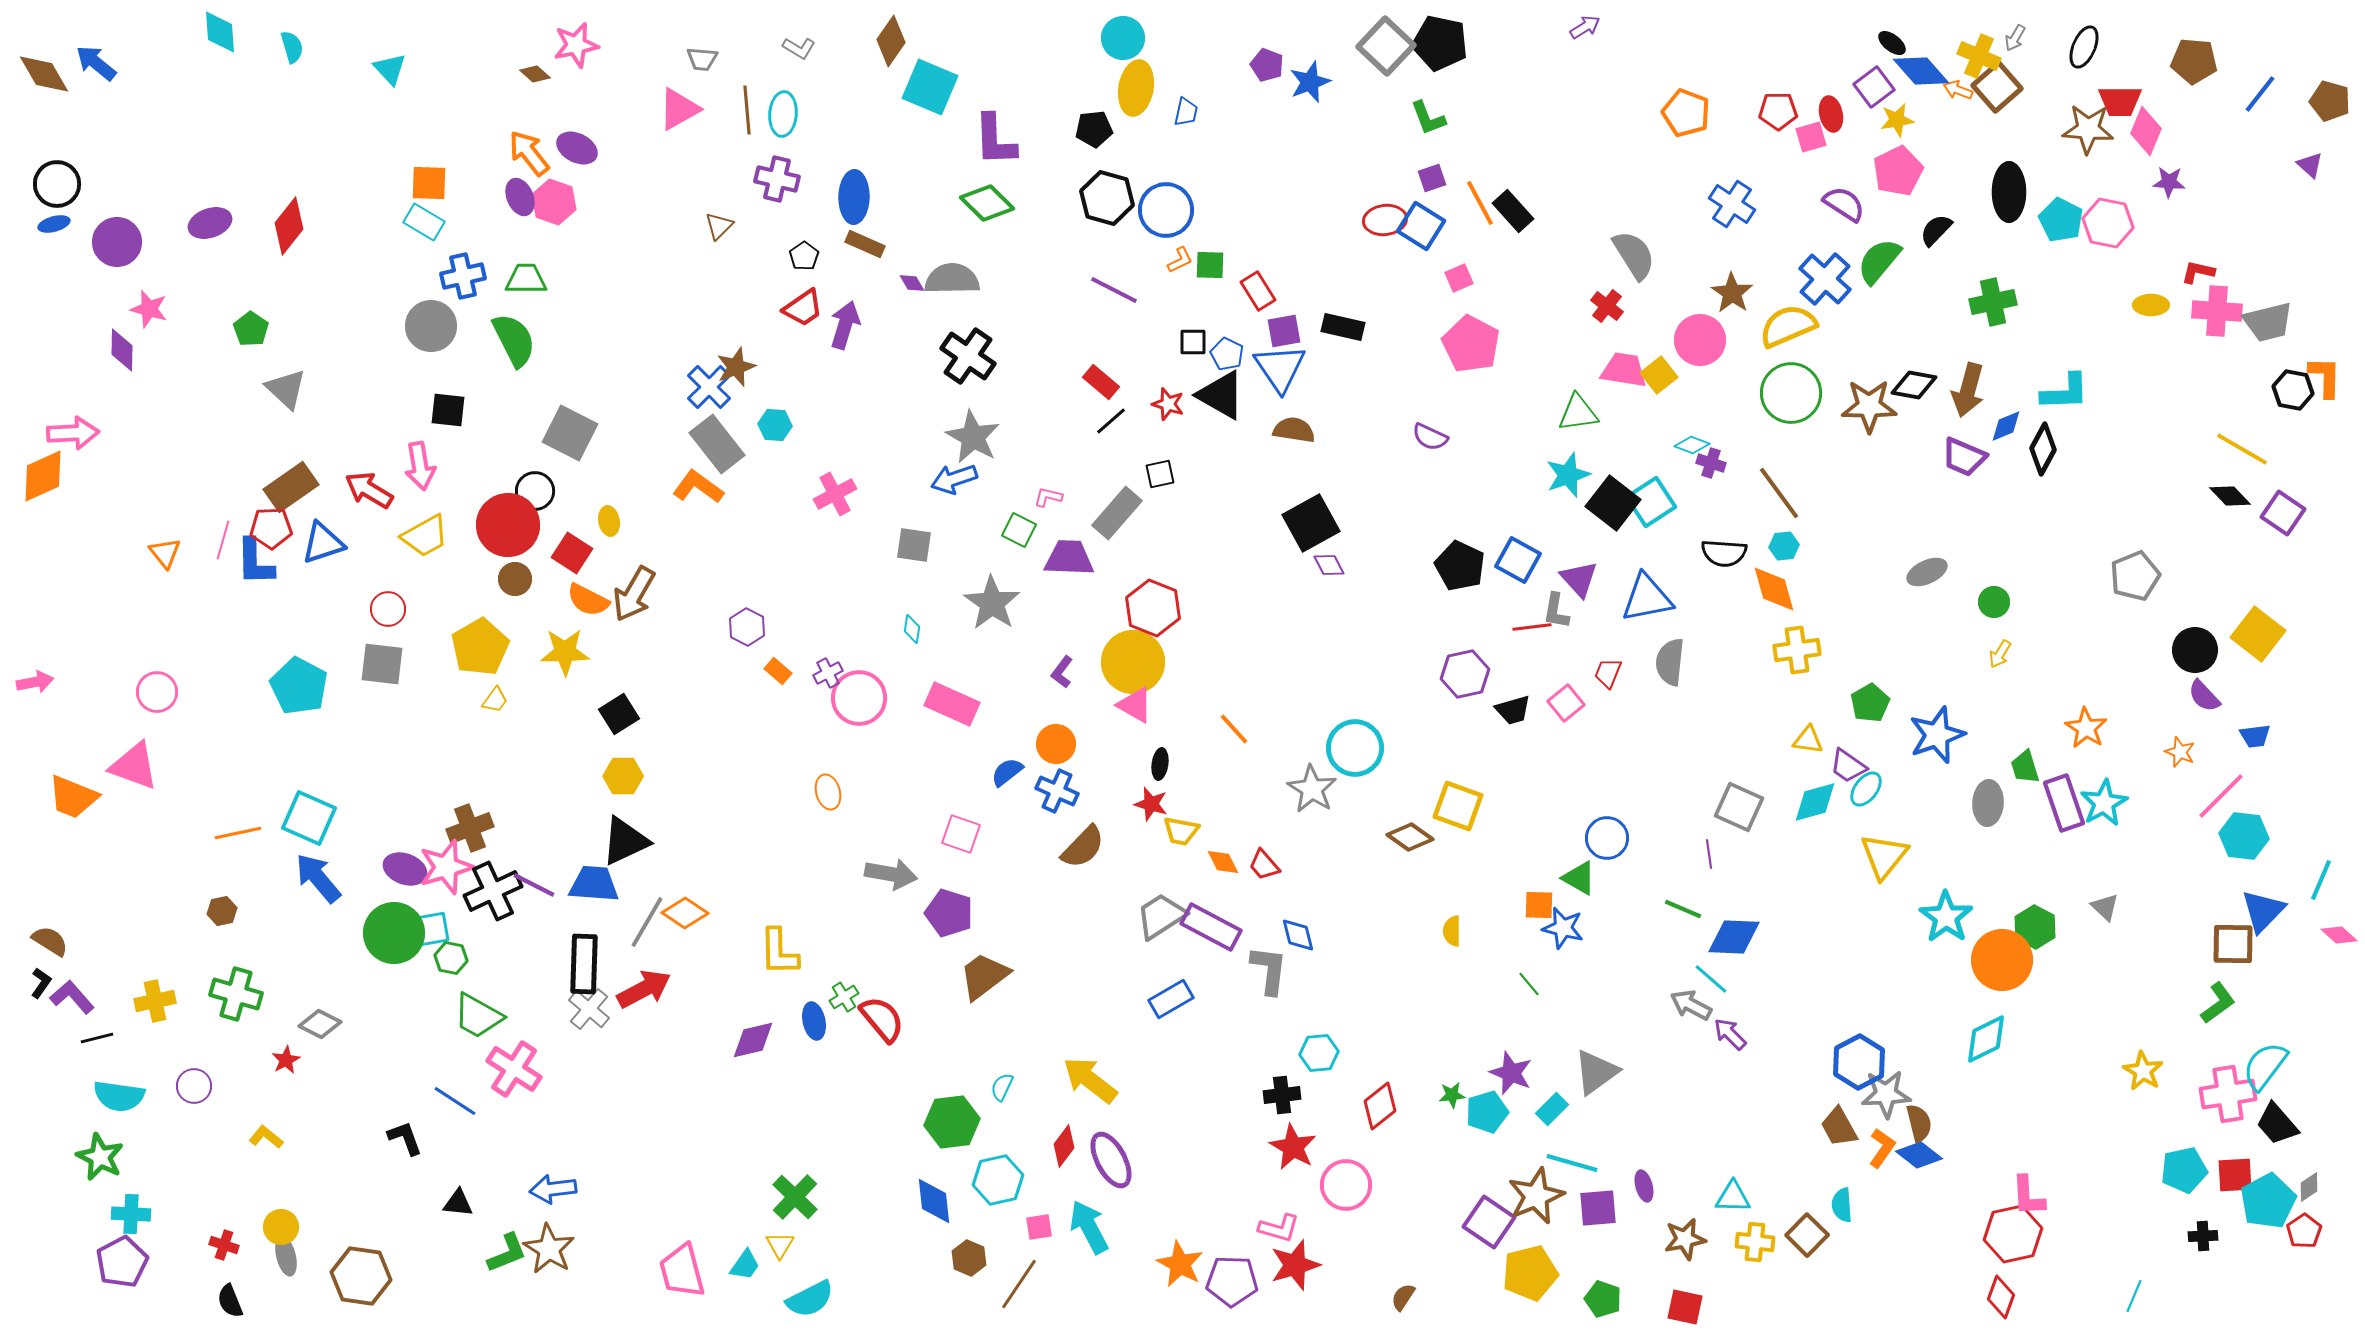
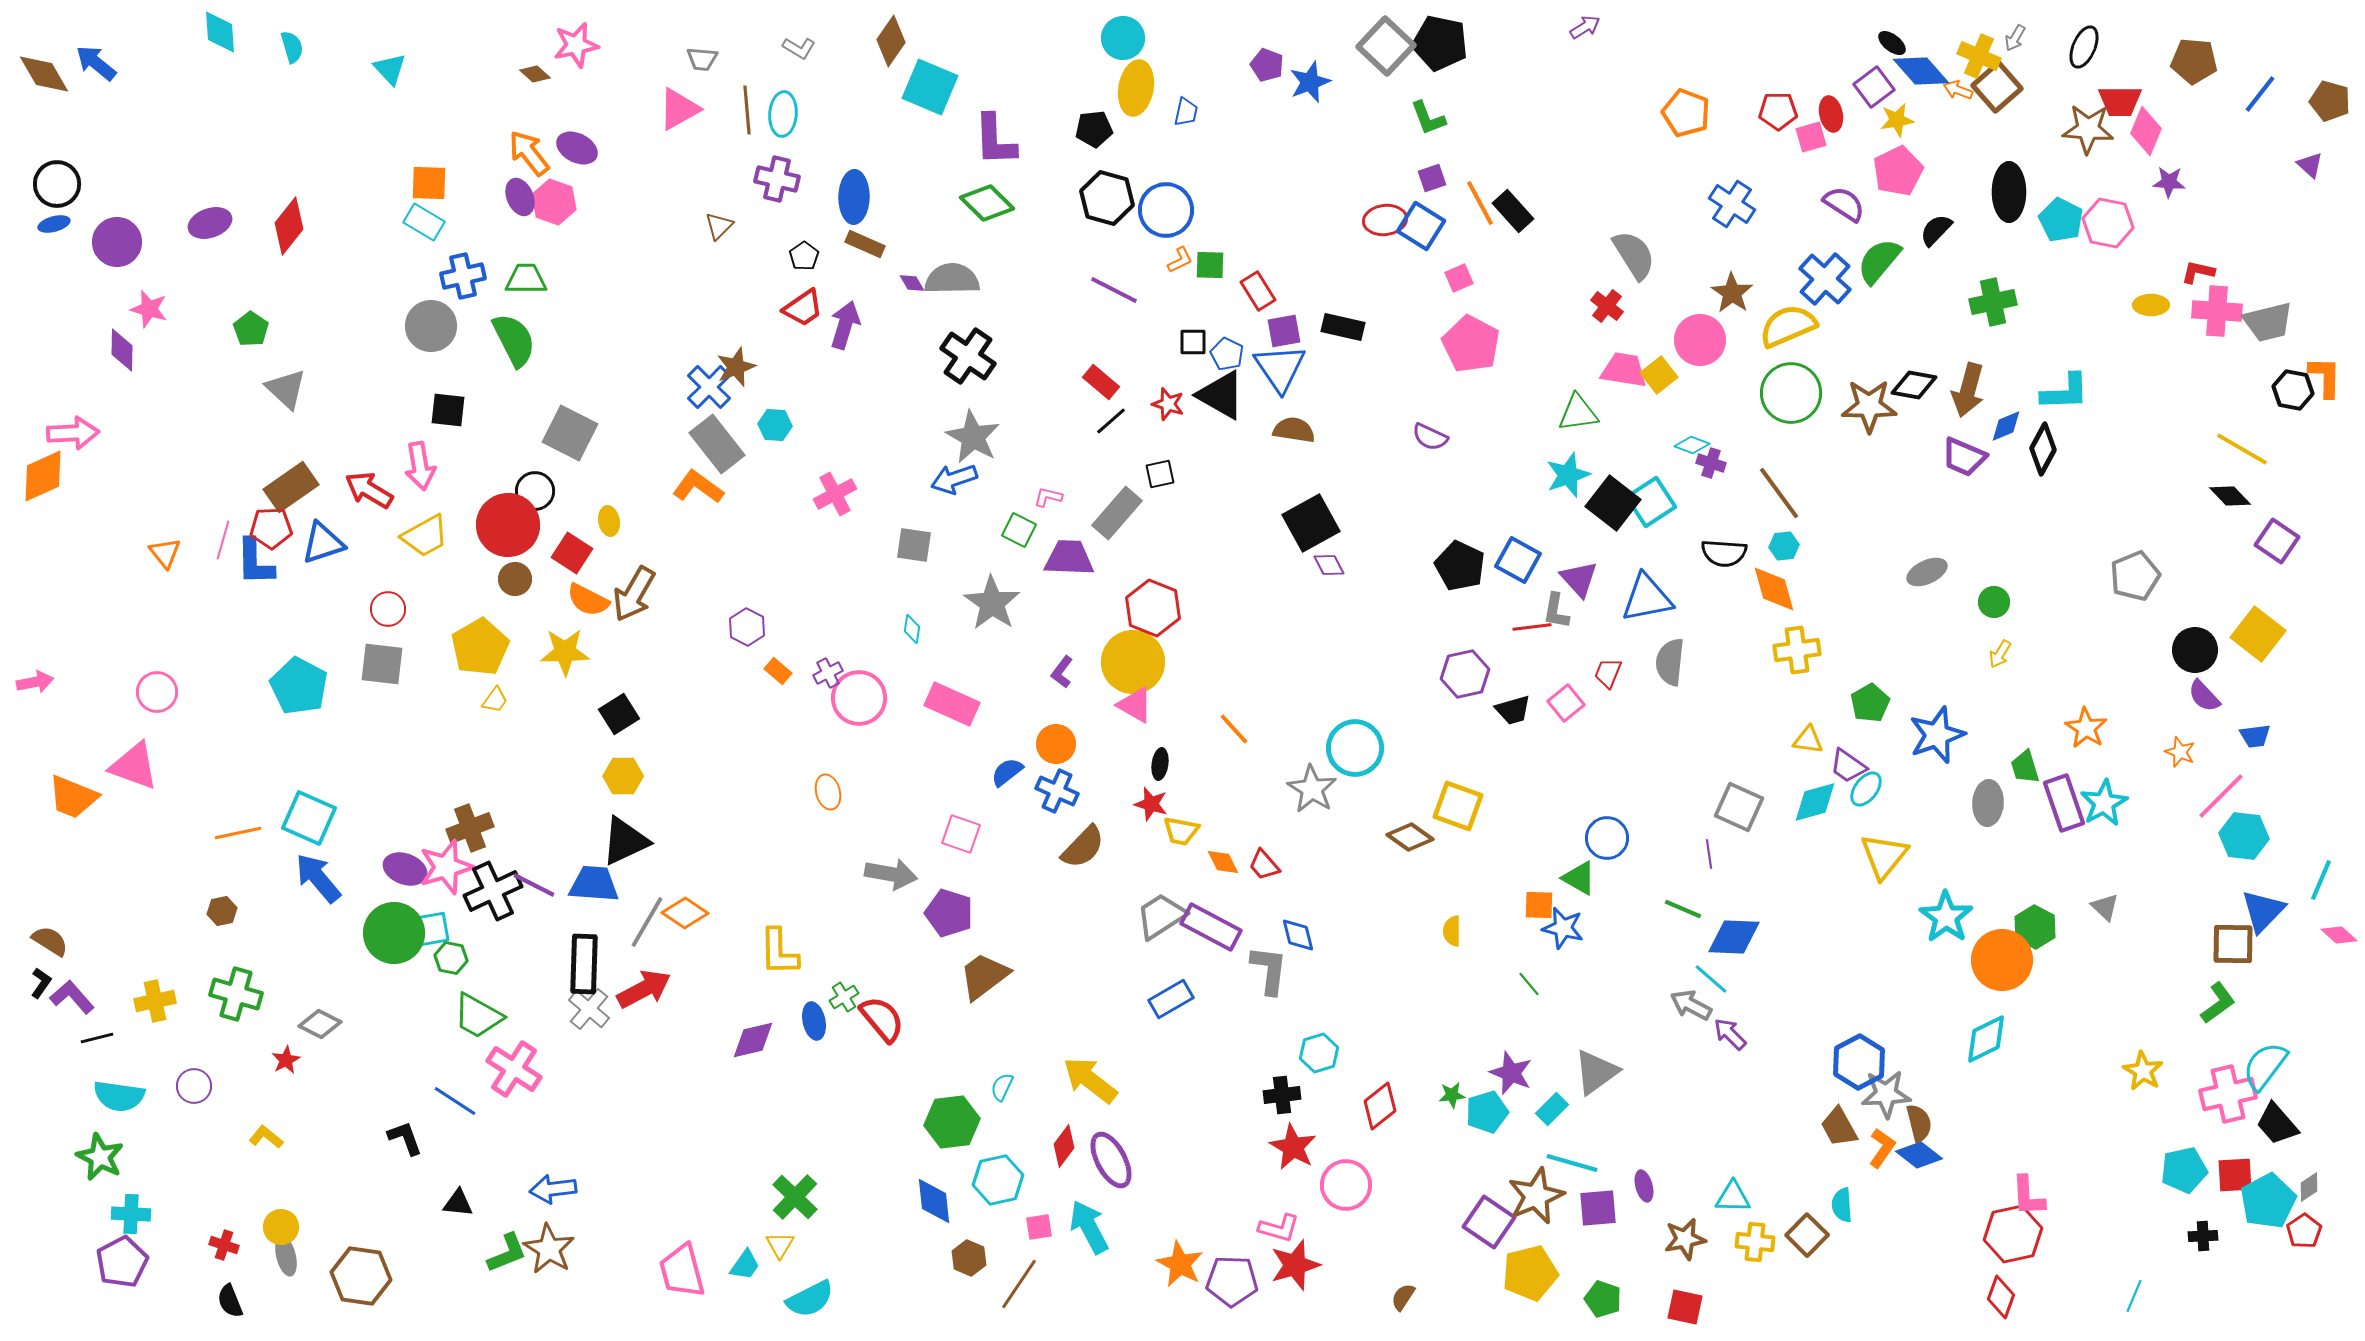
purple square at (2283, 513): moved 6 px left, 28 px down
cyan hexagon at (1319, 1053): rotated 12 degrees counterclockwise
pink cross at (2228, 1094): rotated 4 degrees counterclockwise
